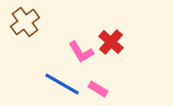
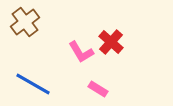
blue line: moved 29 px left
